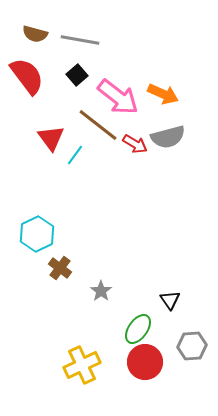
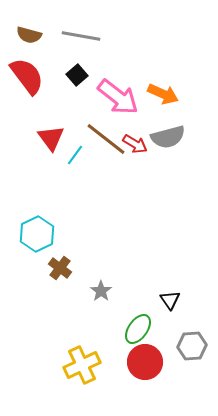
brown semicircle: moved 6 px left, 1 px down
gray line: moved 1 px right, 4 px up
brown line: moved 8 px right, 14 px down
